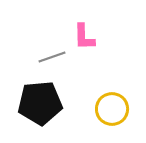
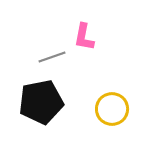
pink L-shape: rotated 12 degrees clockwise
black pentagon: moved 1 px right, 1 px up; rotated 6 degrees counterclockwise
